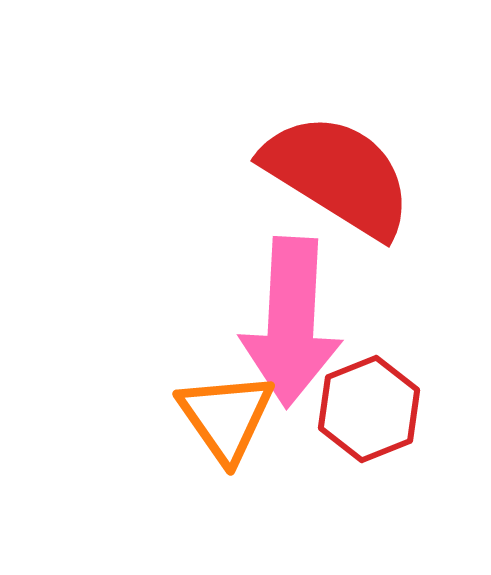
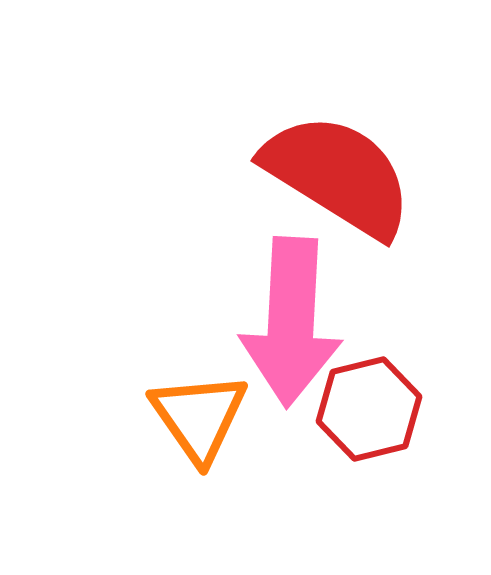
red hexagon: rotated 8 degrees clockwise
orange triangle: moved 27 px left
